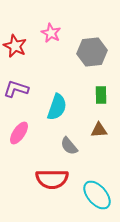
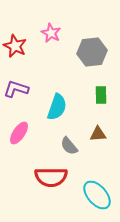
brown triangle: moved 1 px left, 4 px down
red semicircle: moved 1 px left, 2 px up
